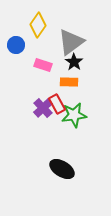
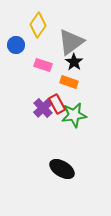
orange rectangle: rotated 18 degrees clockwise
